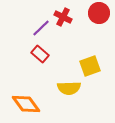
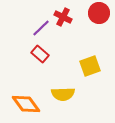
yellow semicircle: moved 6 px left, 6 px down
